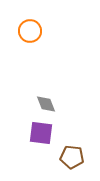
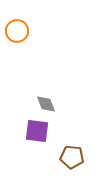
orange circle: moved 13 px left
purple square: moved 4 px left, 2 px up
